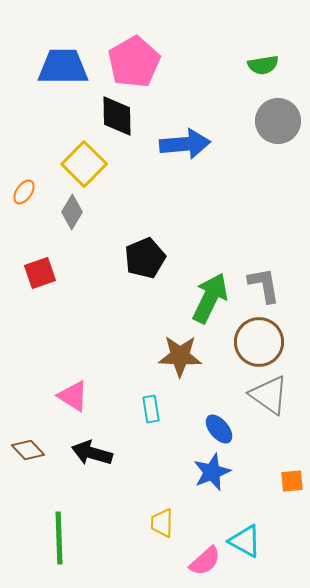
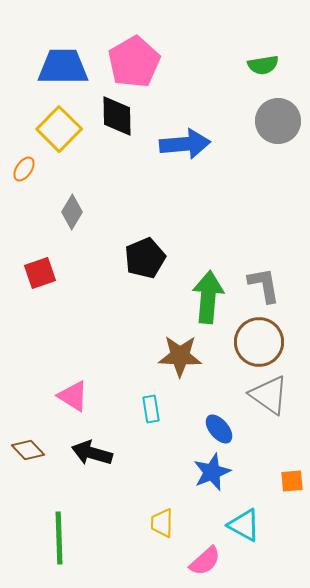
yellow square: moved 25 px left, 35 px up
orange ellipse: moved 23 px up
green arrow: moved 2 px left, 1 px up; rotated 21 degrees counterclockwise
cyan triangle: moved 1 px left, 16 px up
